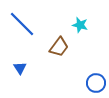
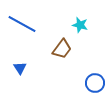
blue line: rotated 16 degrees counterclockwise
brown trapezoid: moved 3 px right, 2 px down
blue circle: moved 1 px left
